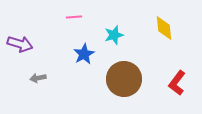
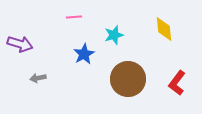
yellow diamond: moved 1 px down
brown circle: moved 4 px right
